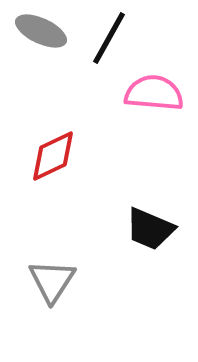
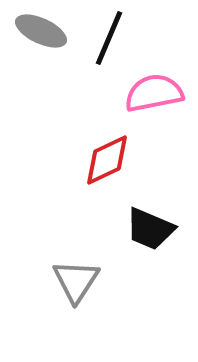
black line: rotated 6 degrees counterclockwise
pink semicircle: rotated 16 degrees counterclockwise
red diamond: moved 54 px right, 4 px down
gray triangle: moved 24 px right
